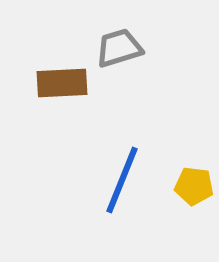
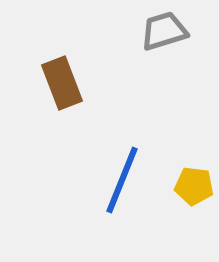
gray trapezoid: moved 45 px right, 17 px up
brown rectangle: rotated 72 degrees clockwise
